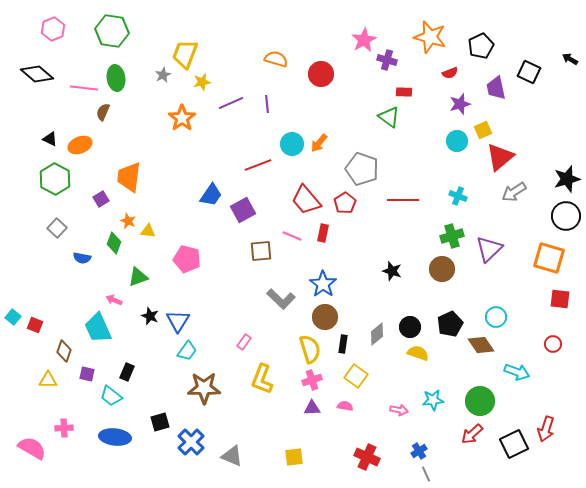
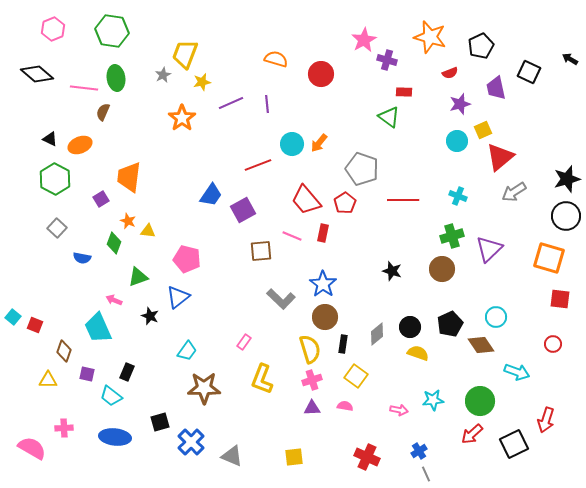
blue triangle at (178, 321): moved 24 px up; rotated 20 degrees clockwise
red arrow at (546, 429): moved 9 px up
